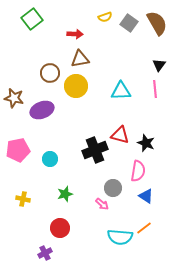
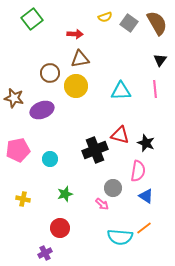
black triangle: moved 1 px right, 5 px up
